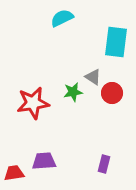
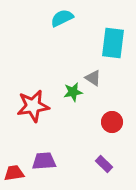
cyan rectangle: moved 3 px left, 1 px down
gray triangle: moved 1 px down
red circle: moved 29 px down
red star: moved 3 px down
purple rectangle: rotated 60 degrees counterclockwise
